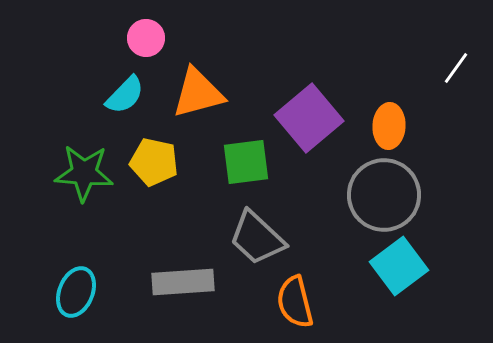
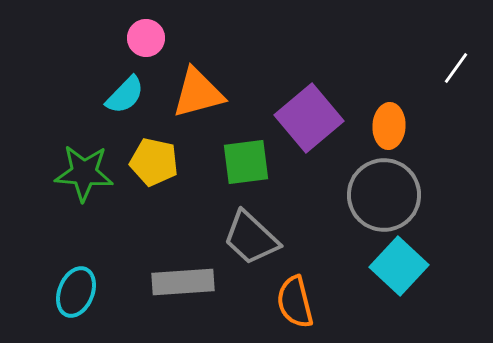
gray trapezoid: moved 6 px left
cyan square: rotated 10 degrees counterclockwise
